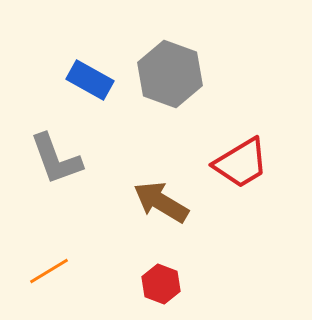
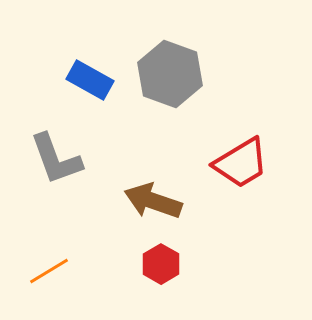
brown arrow: moved 8 px left, 1 px up; rotated 12 degrees counterclockwise
red hexagon: moved 20 px up; rotated 9 degrees clockwise
